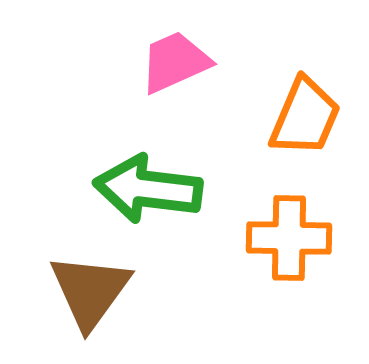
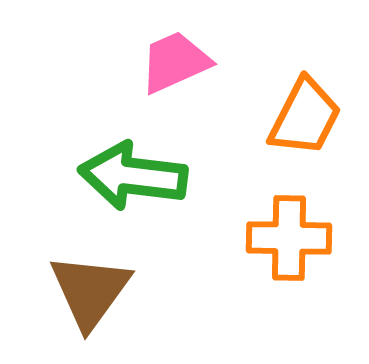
orange trapezoid: rotated 4 degrees clockwise
green arrow: moved 15 px left, 13 px up
